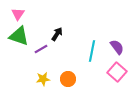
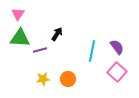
green triangle: moved 1 px right, 2 px down; rotated 15 degrees counterclockwise
purple line: moved 1 px left, 1 px down; rotated 16 degrees clockwise
